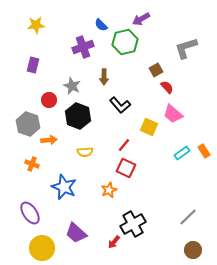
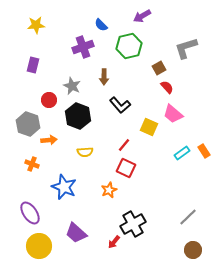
purple arrow: moved 1 px right, 3 px up
green hexagon: moved 4 px right, 4 px down
brown square: moved 3 px right, 2 px up
yellow circle: moved 3 px left, 2 px up
